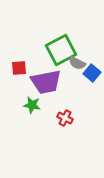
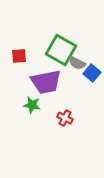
green square: rotated 32 degrees counterclockwise
red square: moved 12 px up
